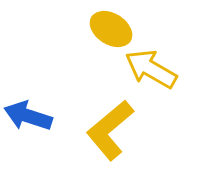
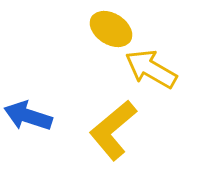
yellow L-shape: moved 3 px right
